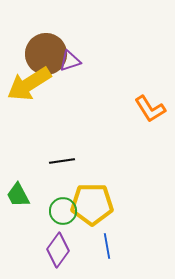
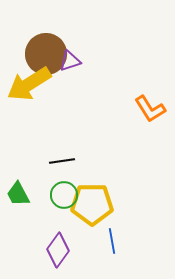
green trapezoid: moved 1 px up
green circle: moved 1 px right, 16 px up
blue line: moved 5 px right, 5 px up
